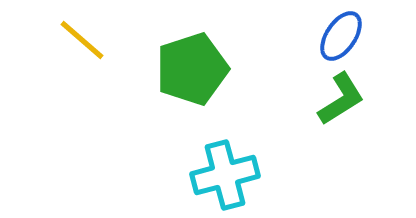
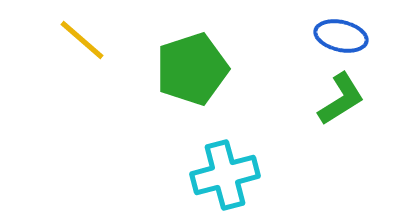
blue ellipse: rotated 69 degrees clockwise
